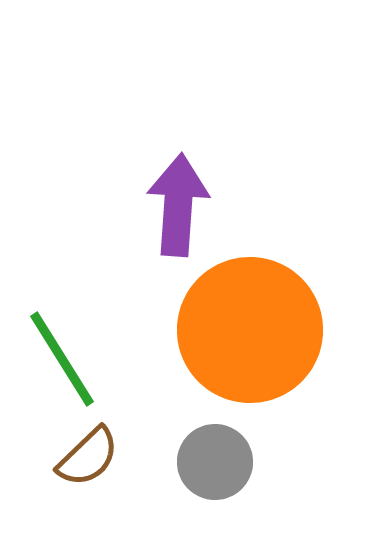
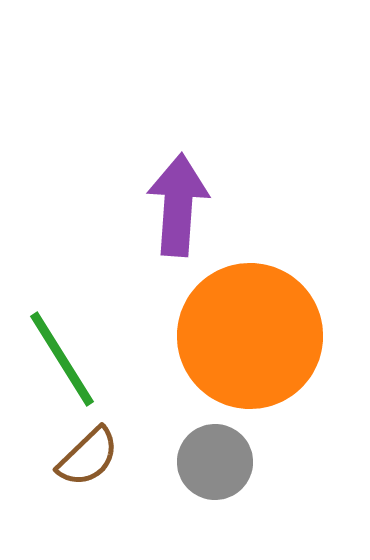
orange circle: moved 6 px down
